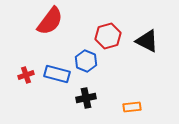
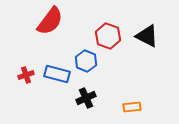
red hexagon: rotated 25 degrees counterclockwise
black triangle: moved 5 px up
black cross: rotated 12 degrees counterclockwise
